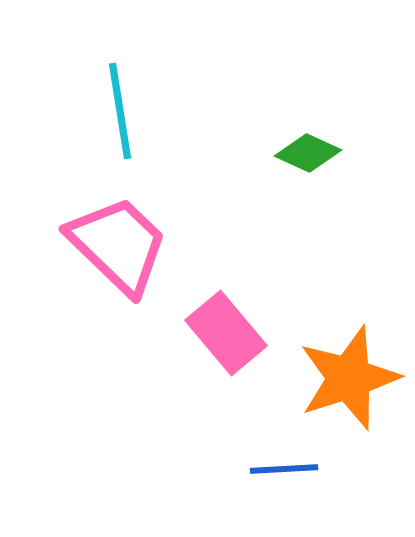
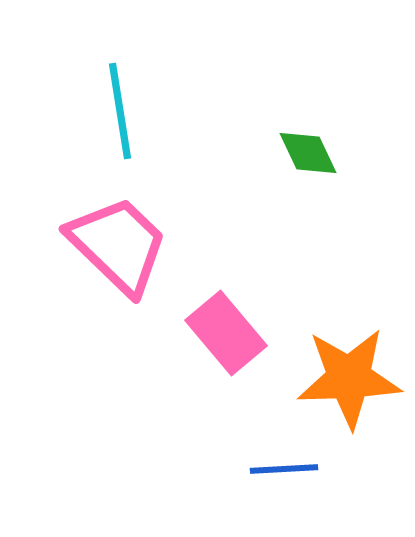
green diamond: rotated 40 degrees clockwise
orange star: rotated 16 degrees clockwise
